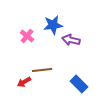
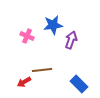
pink cross: rotated 16 degrees counterclockwise
purple arrow: rotated 96 degrees clockwise
